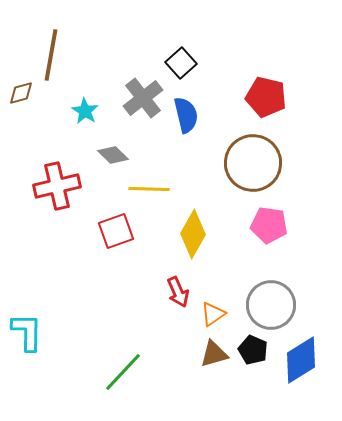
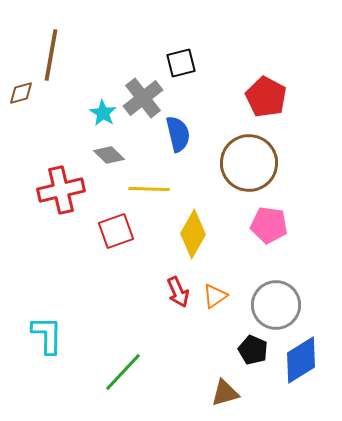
black square: rotated 28 degrees clockwise
red pentagon: rotated 15 degrees clockwise
cyan star: moved 18 px right, 2 px down
blue semicircle: moved 8 px left, 19 px down
gray diamond: moved 4 px left
brown circle: moved 4 px left
red cross: moved 4 px right, 4 px down
gray circle: moved 5 px right
orange triangle: moved 2 px right, 18 px up
cyan L-shape: moved 20 px right, 3 px down
brown triangle: moved 11 px right, 39 px down
